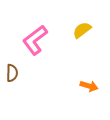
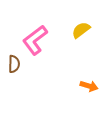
yellow semicircle: moved 1 px left
brown semicircle: moved 2 px right, 9 px up
